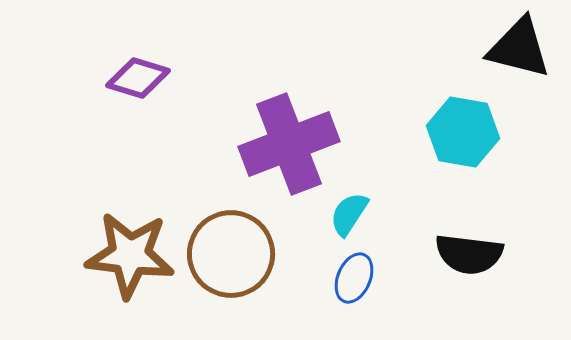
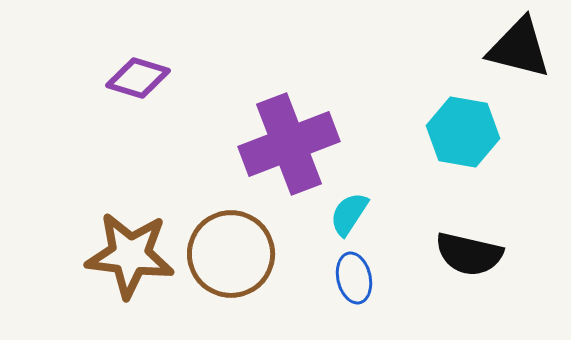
black semicircle: rotated 6 degrees clockwise
blue ellipse: rotated 36 degrees counterclockwise
